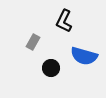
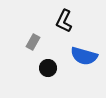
black circle: moved 3 px left
